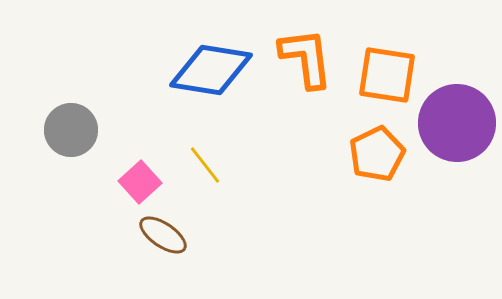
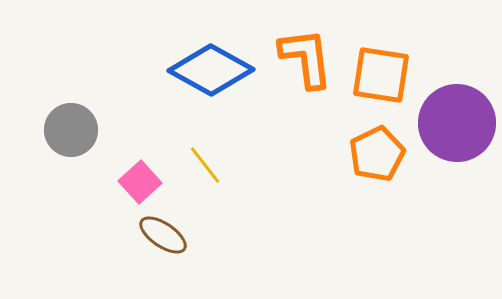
blue diamond: rotated 20 degrees clockwise
orange square: moved 6 px left
